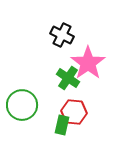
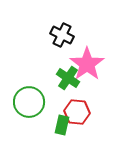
pink star: moved 1 px left, 1 px down
green circle: moved 7 px right, 3 px up
red hexagon: moved 3 px right
